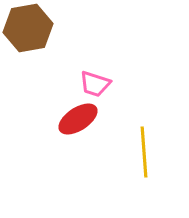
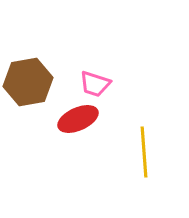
brown hexagon: moved 54 px down
red ellipse: rotated 9 degrees clockwise
